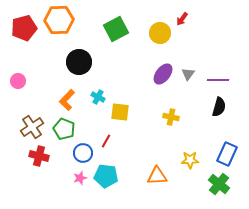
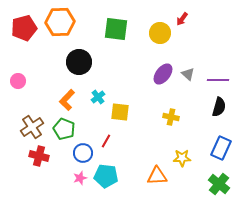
orange hexagon: moved 1 px right, 2 px down
green square: rotated 35 degrees clockwise
gray triangle: rotated 24 degrees counterclockwise
cyan cross: rotated 24 degrees clockwise
blue rectangle: moved 6 px left, 6 px up
yellow star: moved 8 px left, 2 px up
